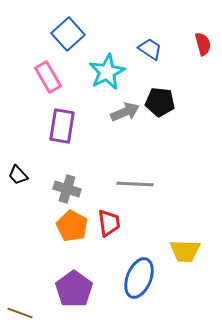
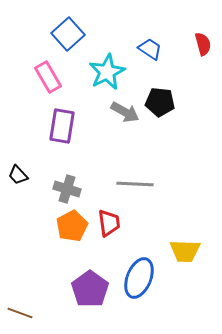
gray arrow: rotated 52 degrees clockwise
orange pentagon: rotated 16 degrees clockwise
purple pentagon: moved 16 px right
